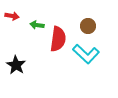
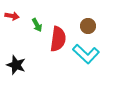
green arrow: rotated 128 degrees counterclockwise
black star: rotated 12 degrees counterclockwise
